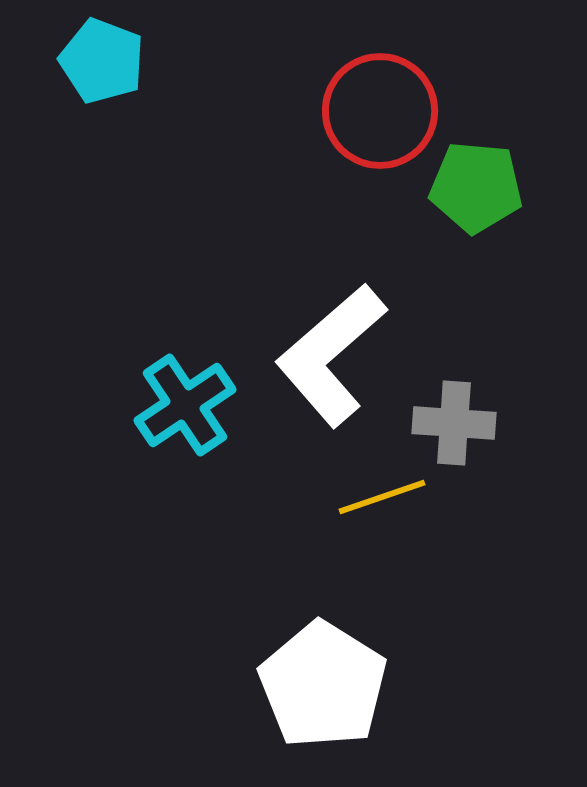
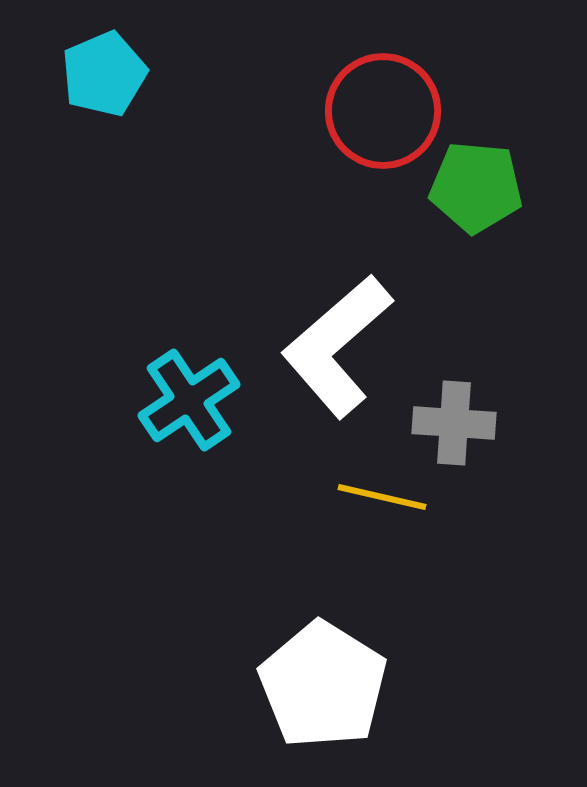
cyan pentagon: moved 2 px right, 13 px down; rotated 28 degrees clockwise
red circle: moved 3 px right
white L-shape: moved 6 px right, 9 px up
cyan cross: moved 4 px right, 5 px up
yellow line: rotated 32 degrees clockwise
